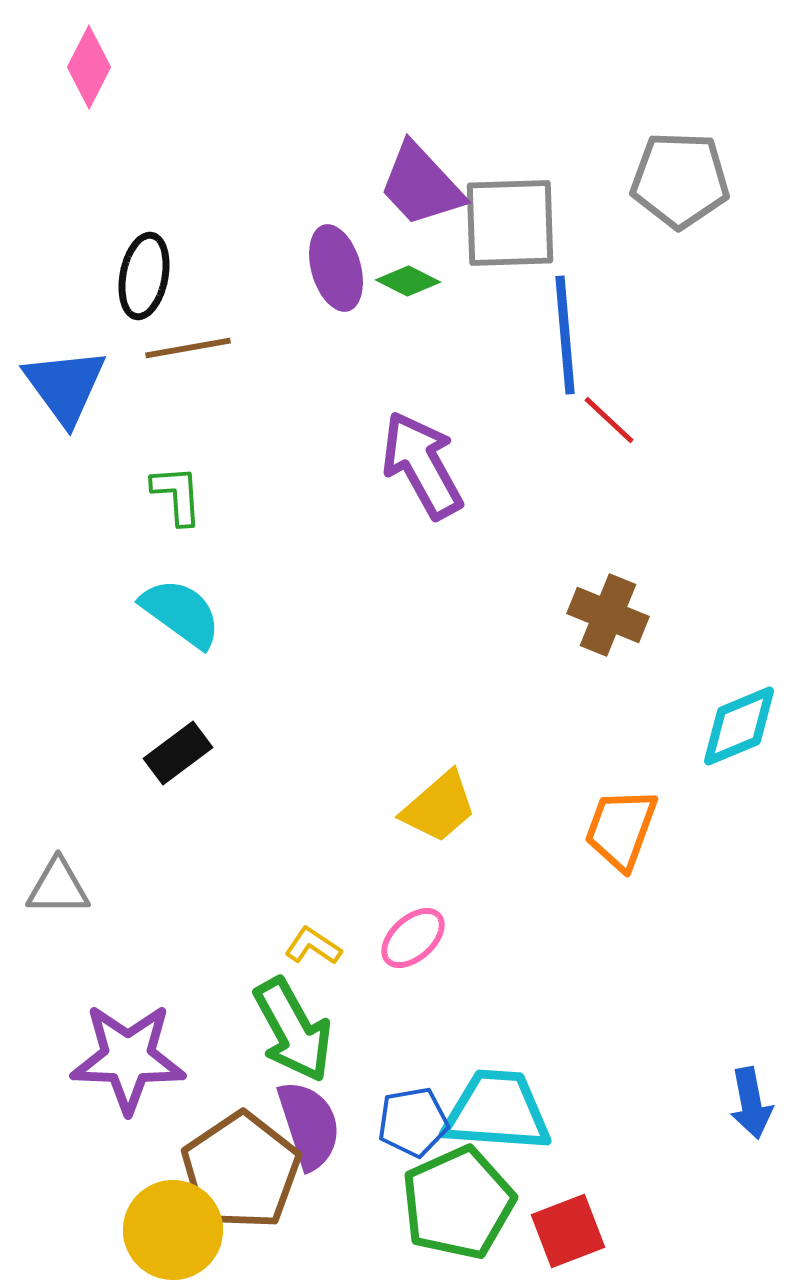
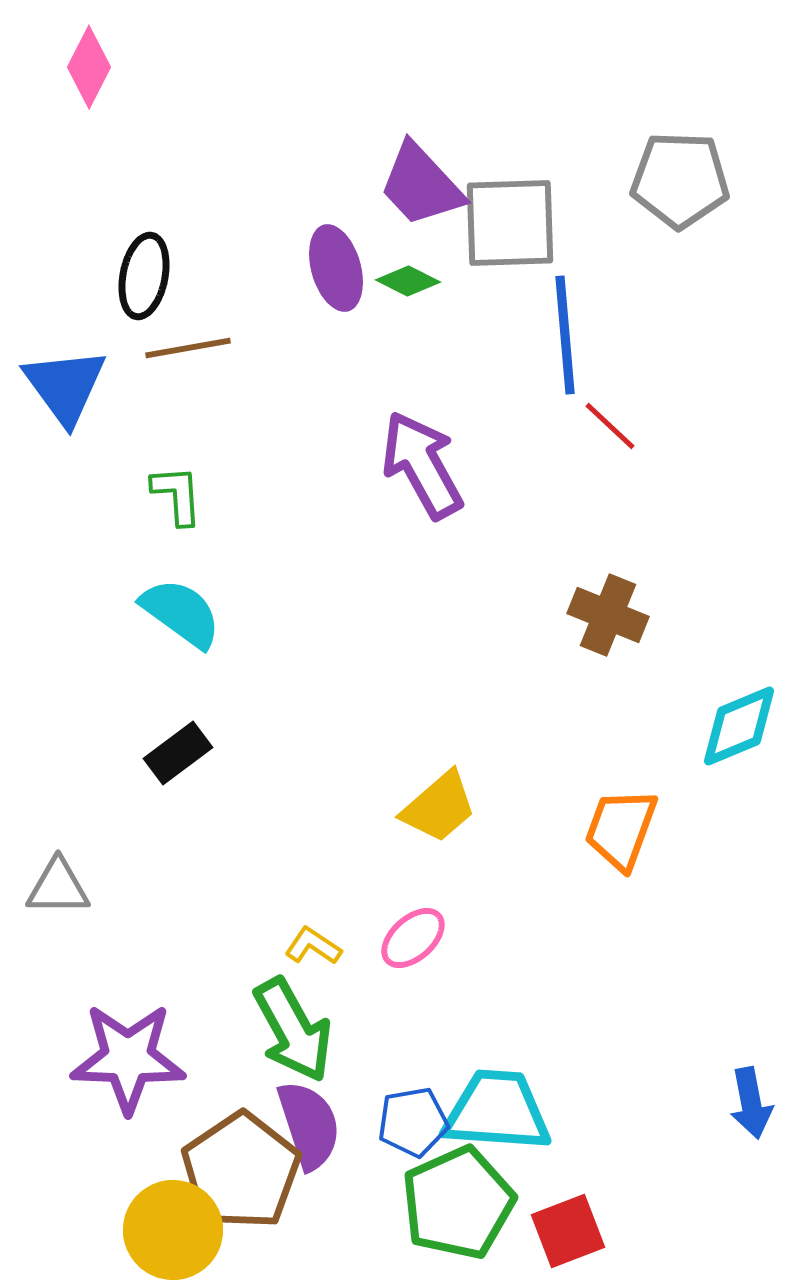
red line: moved 1 px right, 6 px down
